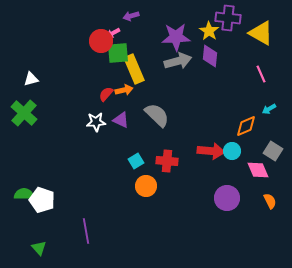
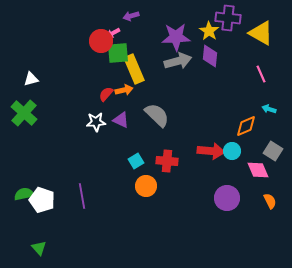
cyan arrow: rotated 48 degrees clockwise
green semicircle: rotated 12 degrees counterclockwise
purple line: moved 4 px left, 35 px up
